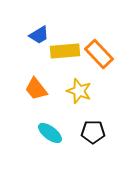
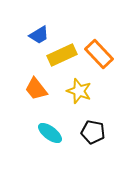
yellow rectangle: moved 3 px left, 4 px down; rotated 20 degrees counterclockwise
black pentagon: rotated 10 degrees clockwise
